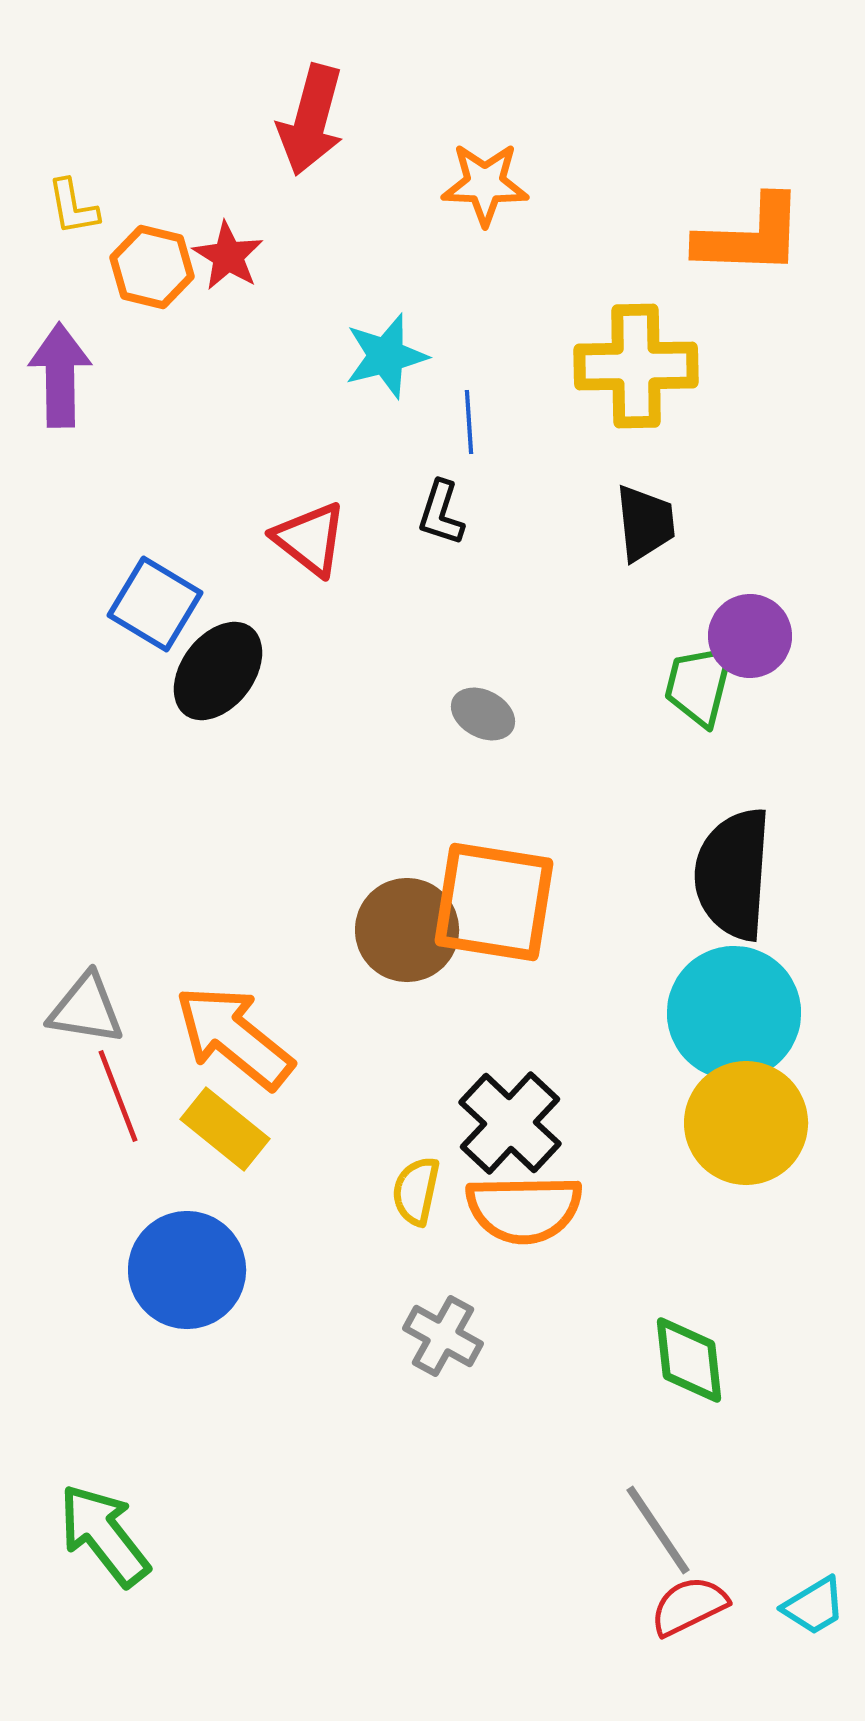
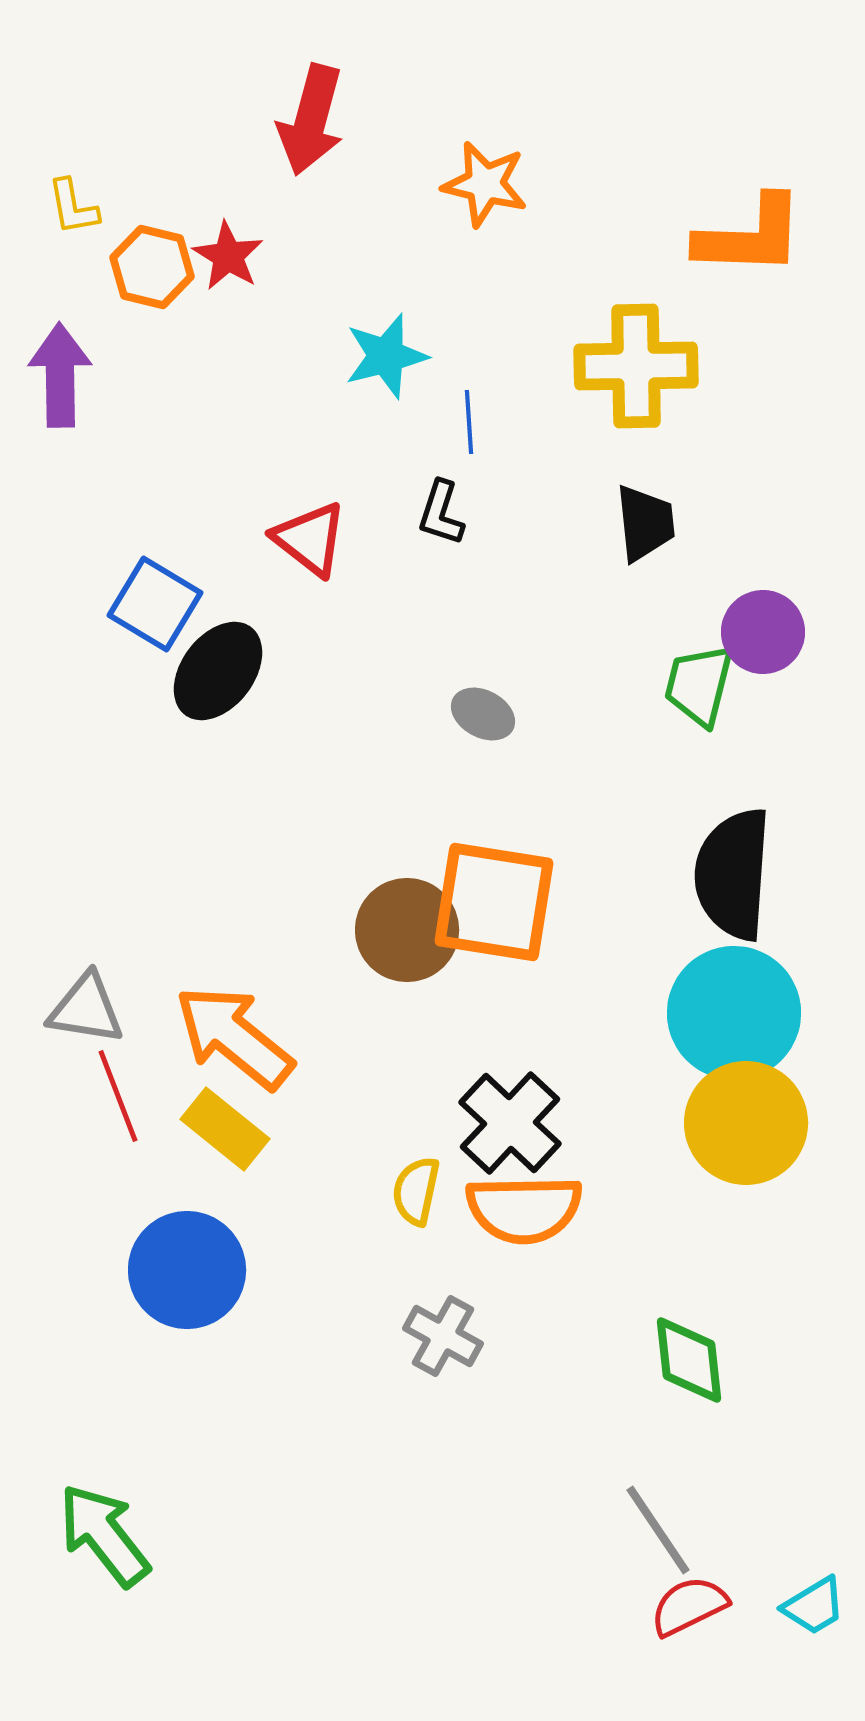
orange star: rotated 12 degrees clockwise
purple circle: moved 13 px right, 4 px up
